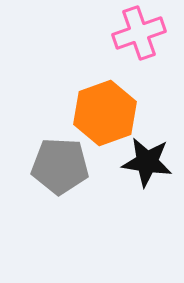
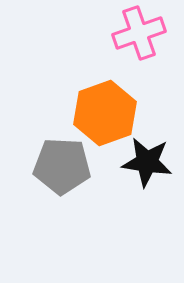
gray pentagon: moved 2 px right
